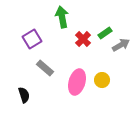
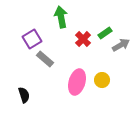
green arrow: moved 1 px left
gray rectangle: moved 9 px up
